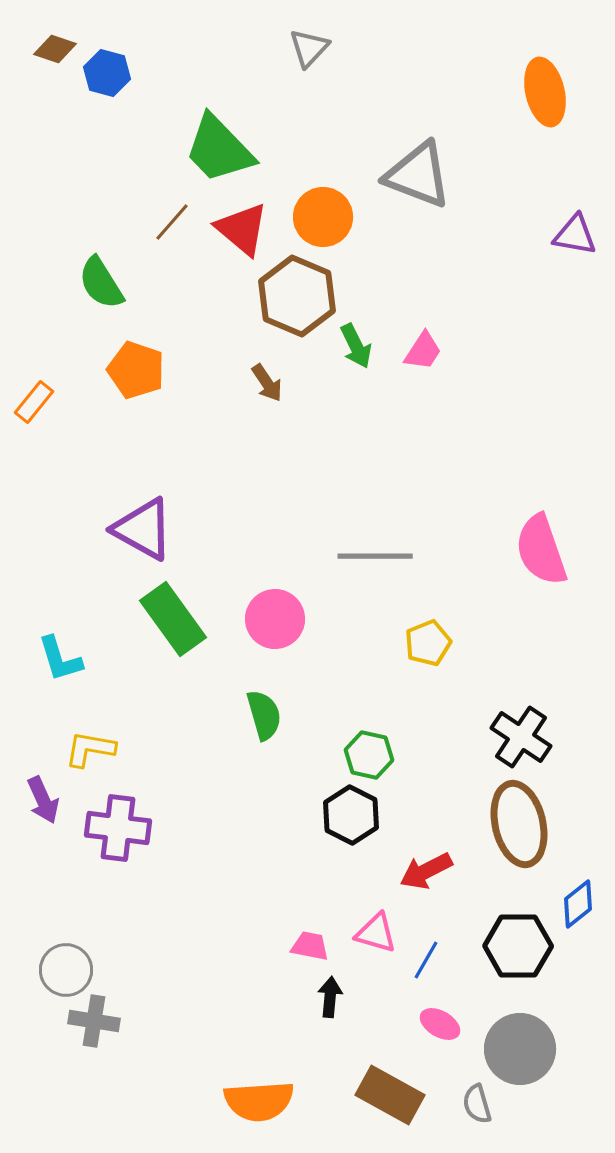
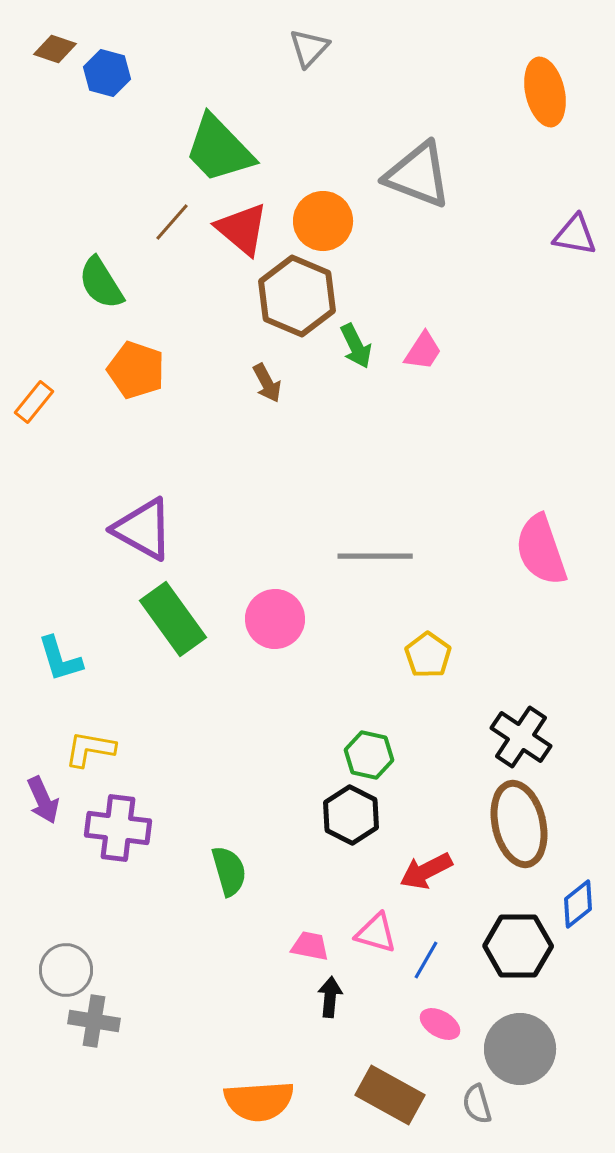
orange circle at (323, 217): moved 4 px down
brown arrow at (267, 383): rotated 6 degrees clockwise
yellow pentagon at (428, 643): moved 12 px down; rotated 15 degrees counterclockwise
green semicircle at (264, 715): moved 35 px left, 156 px down
